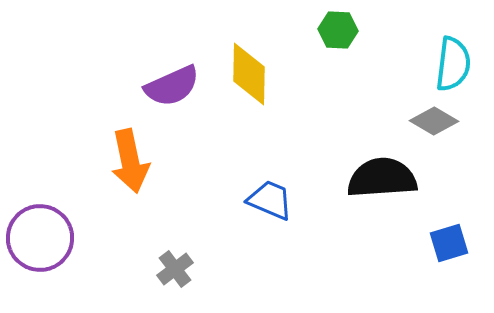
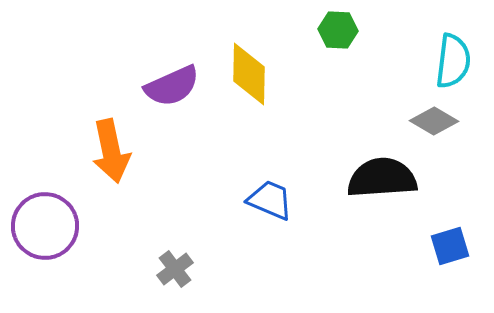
cyan semicircle: moved 3 px up
orange arrow: moved 19 px left, 10 px up
purple circle: moved 5 px right, 12 px up
blue square: moved 1 px right, 3 px down
